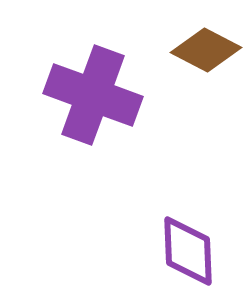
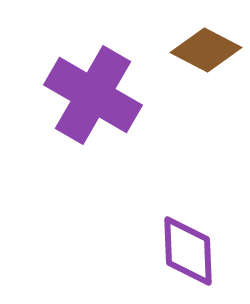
purple cross: rotated 10 degrees clockwise
